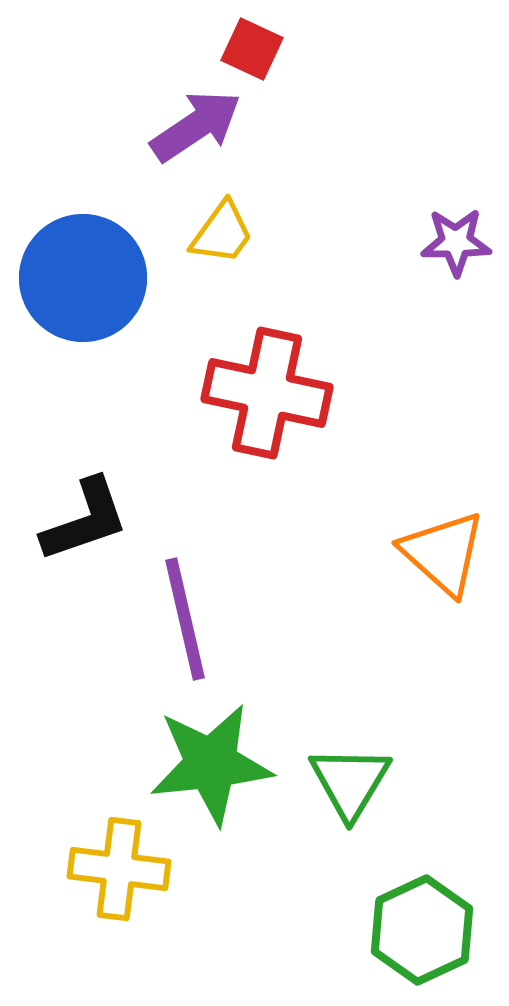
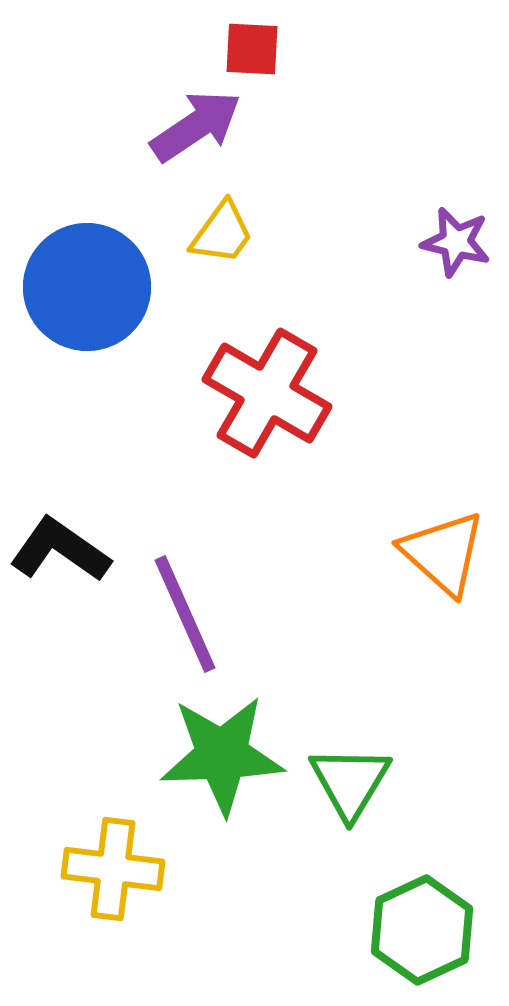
red square: rotated 22 degrees counterclockwise
purple star: rotated 14 degrees clockwise
blue circle: moved 4 px right, 9 px down
red cross: rotated 18 degrees clockwise
black L-shape: moved 25 px left, 30 px down; rotated 126 degrees counterclockwise
purple line: moved 5 px up; rotated 11 degrees counterclockwise
green star: moved 11 px right, 9 px up; rotated 4 degrees clockwise
yellow cross: moved 6 px left
